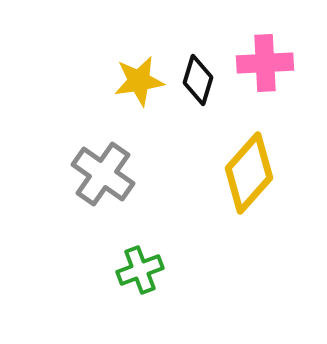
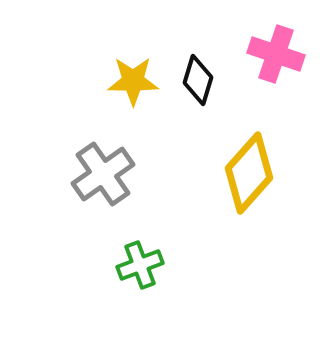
pink cross: moved 11 px right, 9 px up; rotated 22 degrees clockwise
yellow star: moved 6 px left; rotated 9 degrees clockwise
gray cross: rotated 20 degrees clockwise
green cross: moved 5 px up
